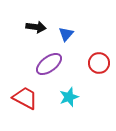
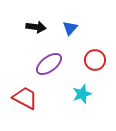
blue triangle: moved 4 px right, 6 px up
red circle: moved 4 px left, 3 px up
cyan star: moved 13 px right, 3 px up
